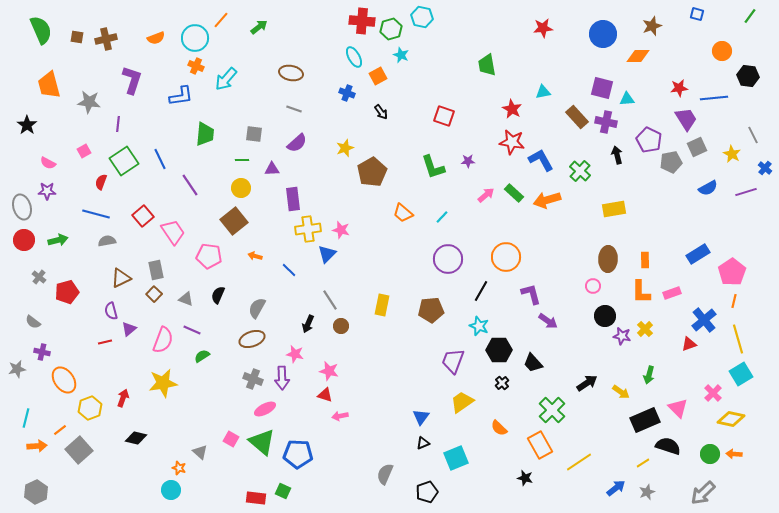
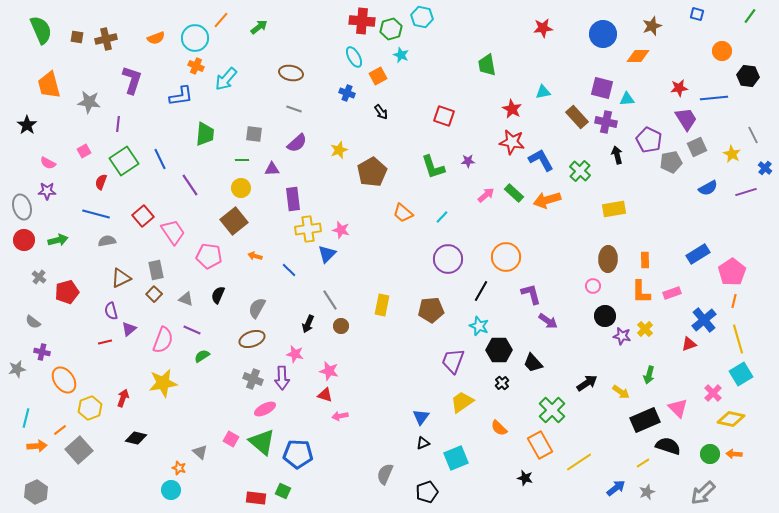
yellow star at (345, 148): moved 6 px left, 2 px down
